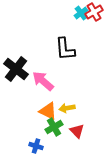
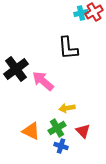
cyan cross: rotated 24 degrees clockwise
black L-shape: moved 3 px right, 1 px up
black cross: rotated 15 degrees clockwise
orange triangle: moved 17 px left, 20 px down
green cross: moved 3 px right, 1 px down
red triangle: moved 6 px right
blue cross: moved 25 px right
